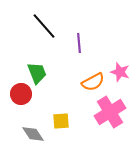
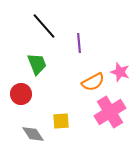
green trapezoid: moved 9 px up
